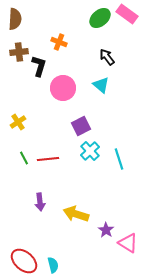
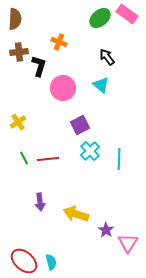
purple square: moved 1 px left, 1 px up
cyan line: rotated 20 degrees clockwise
pink triangle: rotated 30 degrees clockwise
cyan semicircle: moved 2 px left, 3 px up
